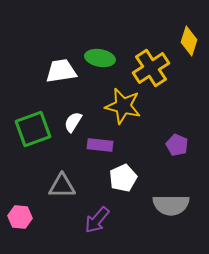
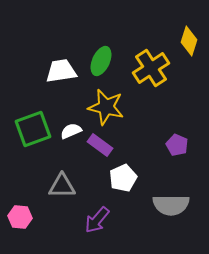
green ellipse: moved 1 px right, 3 px down; rotated 76 degrees counterclockwise
yellow star: moved 17 px left, 1 px down
white semicircle: moved 2 px left, 9 px down; rotated 35 degrees clockwise
purple rectangle: rotated 30 degrees clockwise
